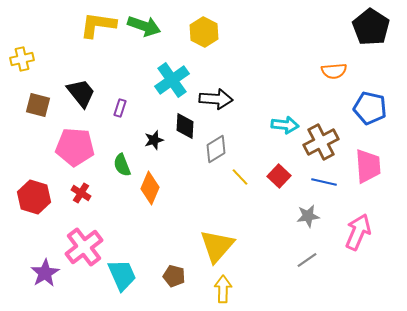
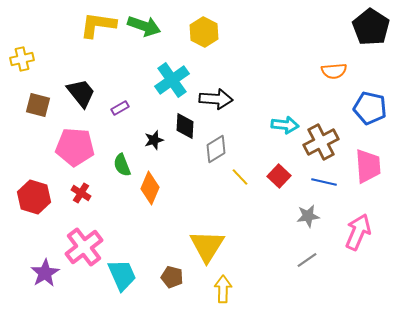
purple rectangle: rotated 42 degrees clockwise
yellow triangle: moved 10 px left; rotated 9 degrees counterclockwise
brown pentagon: moved 2 px left, 1 px down
